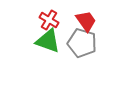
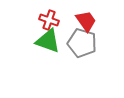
red cross: rotated 12 degrees counterclockwise
